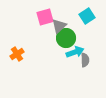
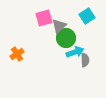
pink square: moved 1 px left, 1 px down
